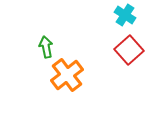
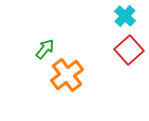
cyan cross: moved 1 px down; rotated 10 degrees clockwise
green arrow: moved 1 px left, 2 px down; rotated 50 degrees clockwise
